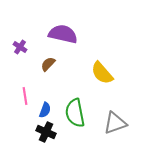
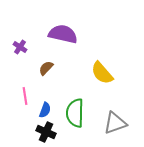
brown semicircle: moved 2 px left, 4 px down
green semicircle: rotated 12 degrees clockwise
